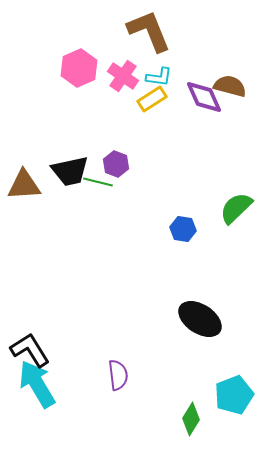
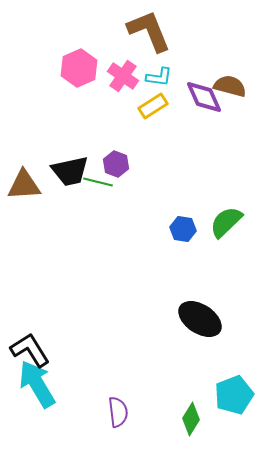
yellow rectangle: moved 1 px right, 7 px down
green semicircle: moved 10 px left, 14 px down
purple semicircle: moved 37 px down
